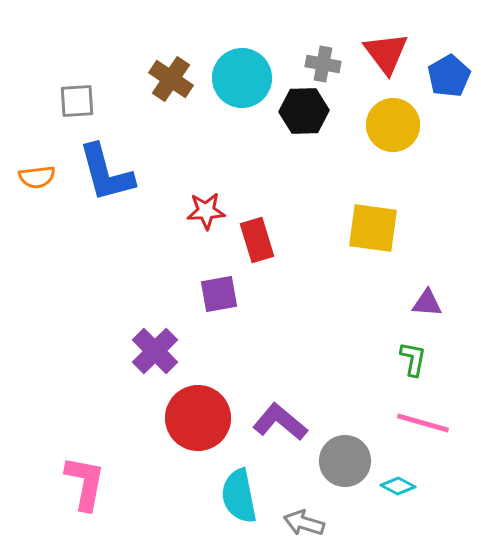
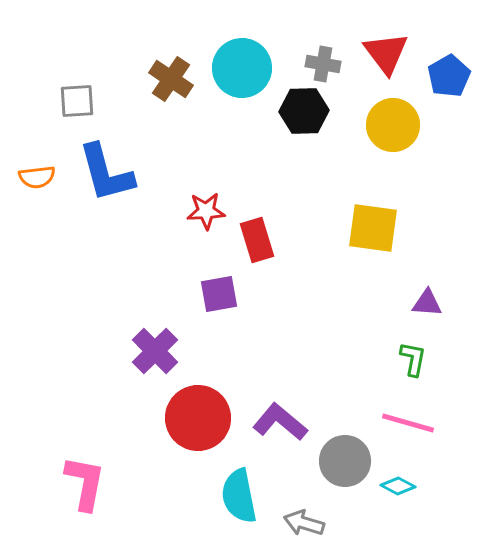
cyan circle: moved 10 px up
pink line: moved 15 px left
